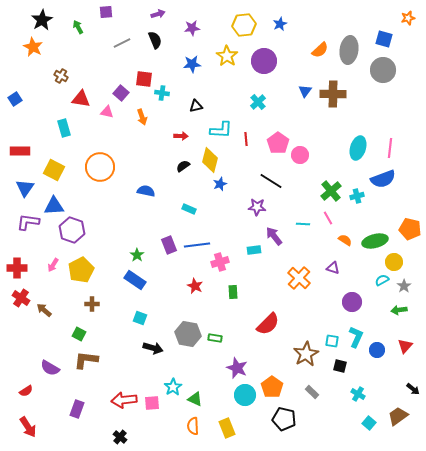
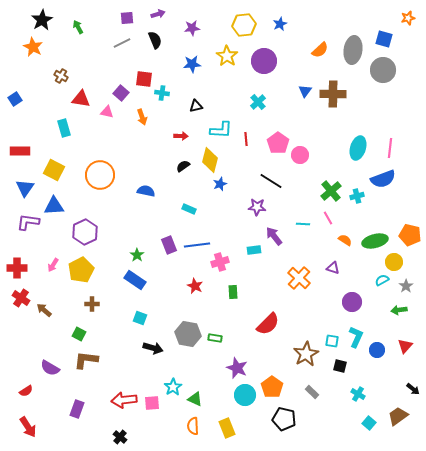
purple square at (106, 12): moved 21 px right, 6 px down
gray ellipse at (349, 50): moved 4 px right
orange circle at (100, 167): moved 8 px down
orange pentagon at (410, 229): moved 6 px down
purple hexagon at (72, 230): moved 13 px right, 2 px down; rotated 15 degrees clockwise
gray star at (404, 286): moved 2 px right
